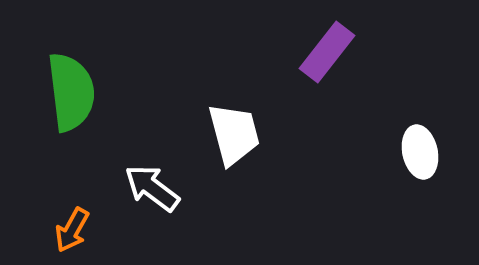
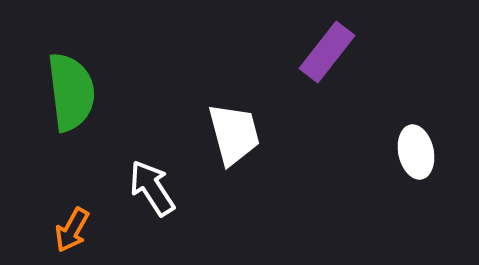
white ellipse: moved 4 px left
white arrow: rotated 20 degrees clockwise
